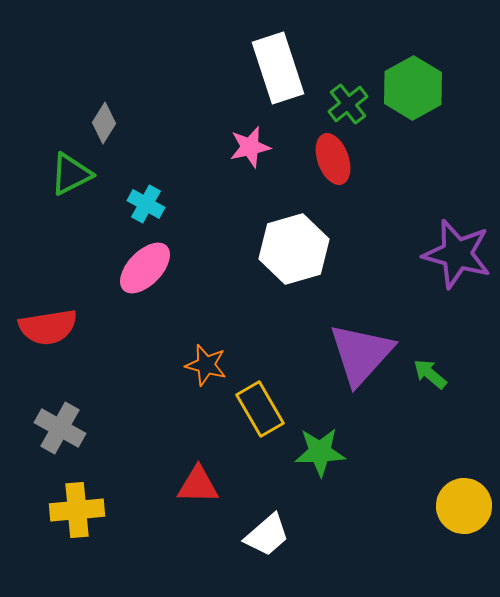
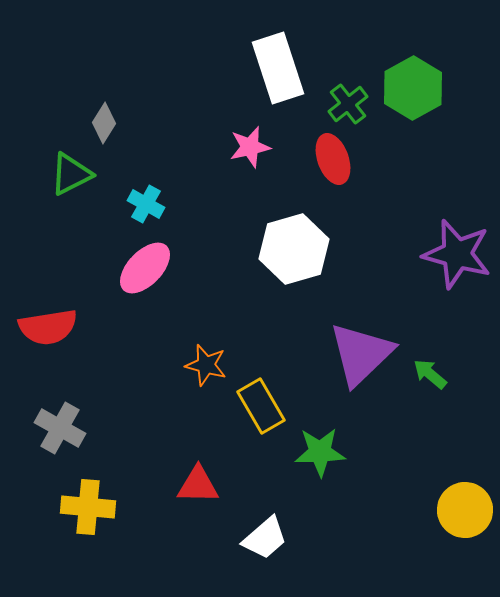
purple triangle: rotated 4 degrees clockwise
yellow rectangle: moved 1 px right, 3 px up
yellow circle: moved 1 px right, 4 px down
yellow cross: moved 11 px right, 3 px up; rotated 10 degrees clockwise
white trapezoid: moved 2 px left, 3 px down
